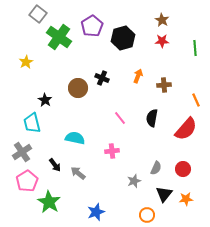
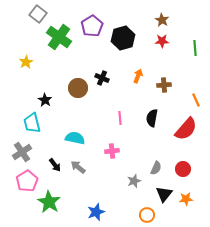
pink line: rotated 32 degrees clockwise
gray arrow: moved 6 px up
